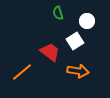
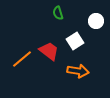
white circle: moved 9 px right
red trapezoid: moved 1 px left, 1 px up
orange line: moved 13 px up
